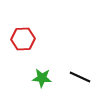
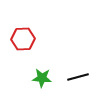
black line: moved 2 px left; rotated 40 degrees counterclockwise
